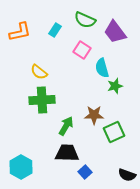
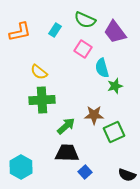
pink square: moved 1 px right, 1 px up
green arrow: rotated 18 degrees clockwise
